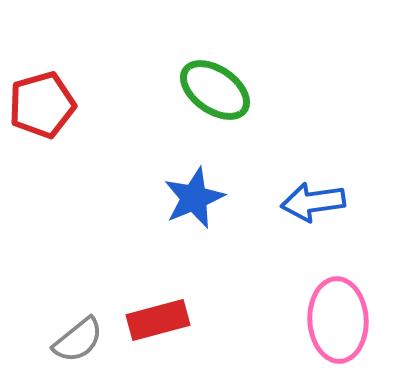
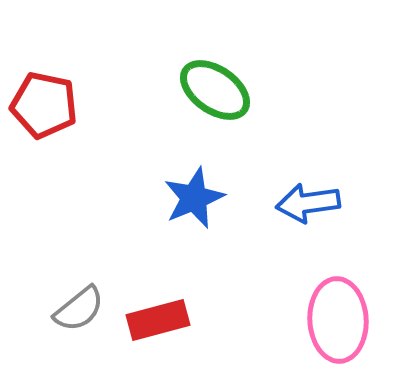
red pentagon: moved 2 px right; rotated 28 degrees clockwise
blue arrow: moved 5 px left, 1 px down
gray semicircle: moved 1 px right, 31 px up
